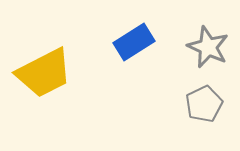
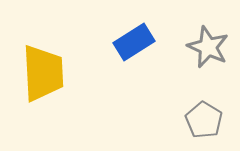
yellow trapezoid: moved 1 px left; rotated 66 degrees counterclockwise
gray pentagon: moved 16 px down; rotated 15 degrees counterclockwise
